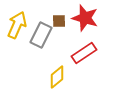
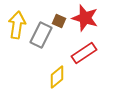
brown square: rotated 24 degrees clockwise
yellow arrow: rotated 16 degrees counterclockwise
